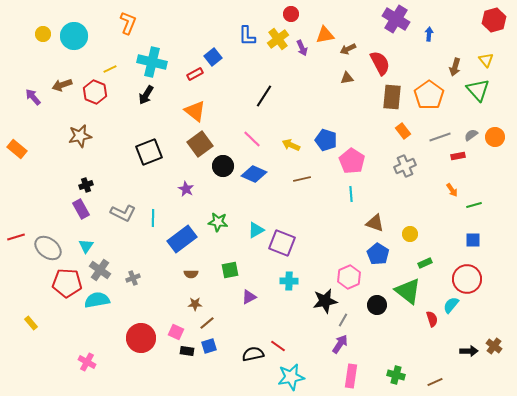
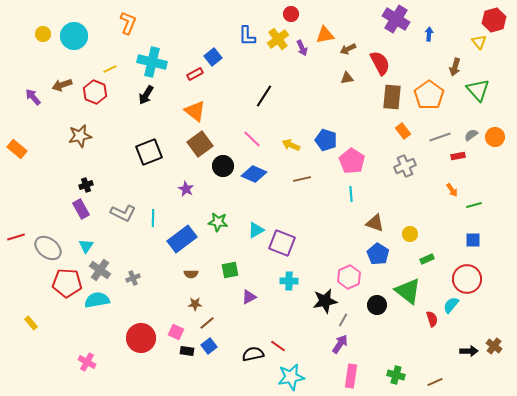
yellow triangle at (486, 60): moved 7 px left, 18 px up
green rectangle at (425, 263): moved 2 px right, 4 px up
blue square at (209, 346): rotated 21 degrees counterclockwise
